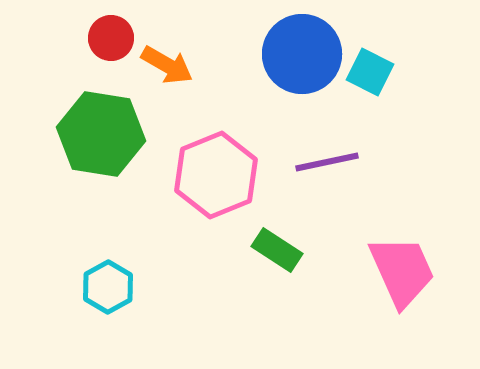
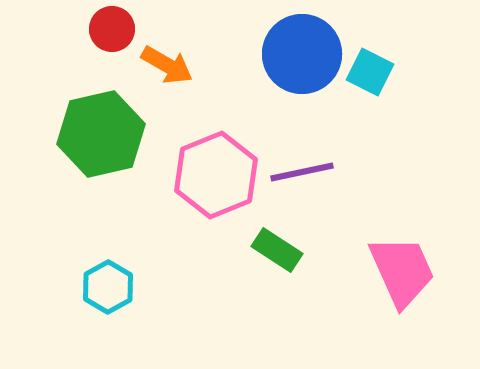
red circle: moved 1 px right, 9 px up
green hexagon: rotated 22 degrees counterclockwise
purple line: moved 25 px left, 10 px down
